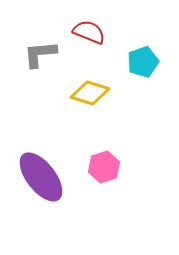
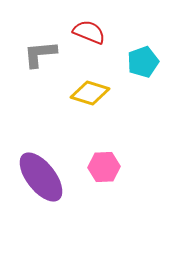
pink hexagon: rotated 16 degrees clockwise
